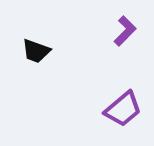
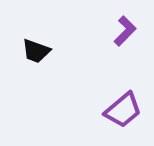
purple trapezoid: moved 1 px down
